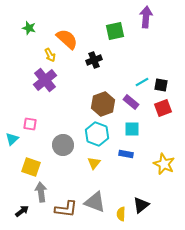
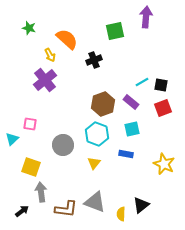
cyan square: rotated 14 degrees counterclockwise
